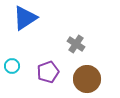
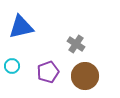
blue triangle: moved 4 px left, 9 px down; rotated 20 degrees clockwise
brown circle: moved 2 px left, 3 px up
